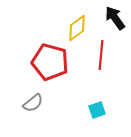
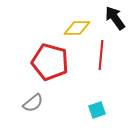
yellow diamond: rotated 36 degrees clockwise
